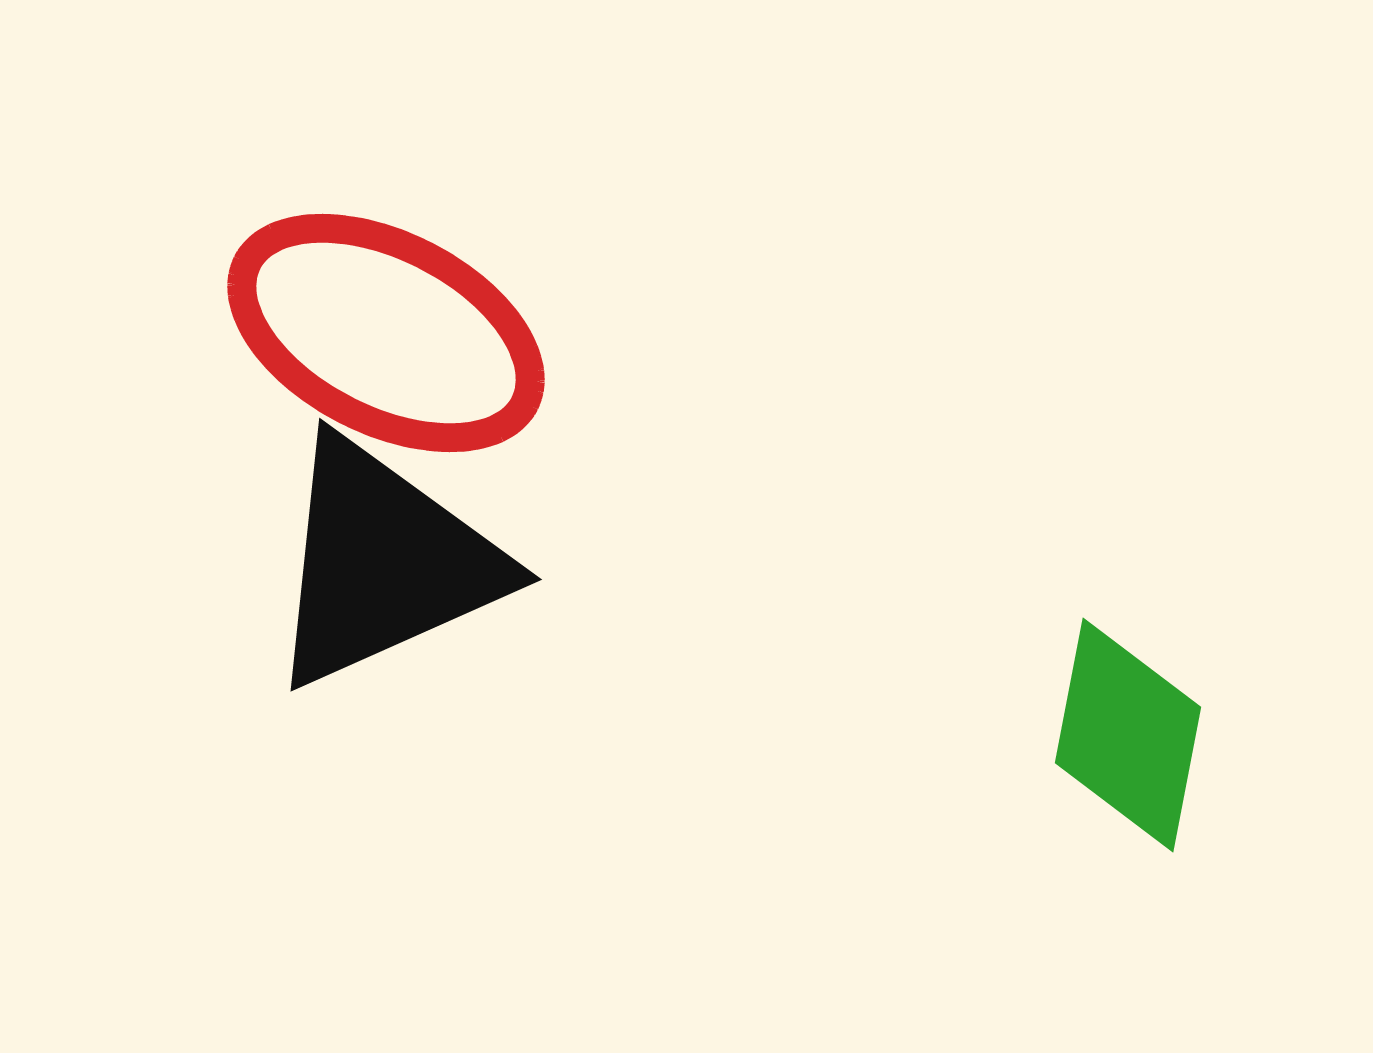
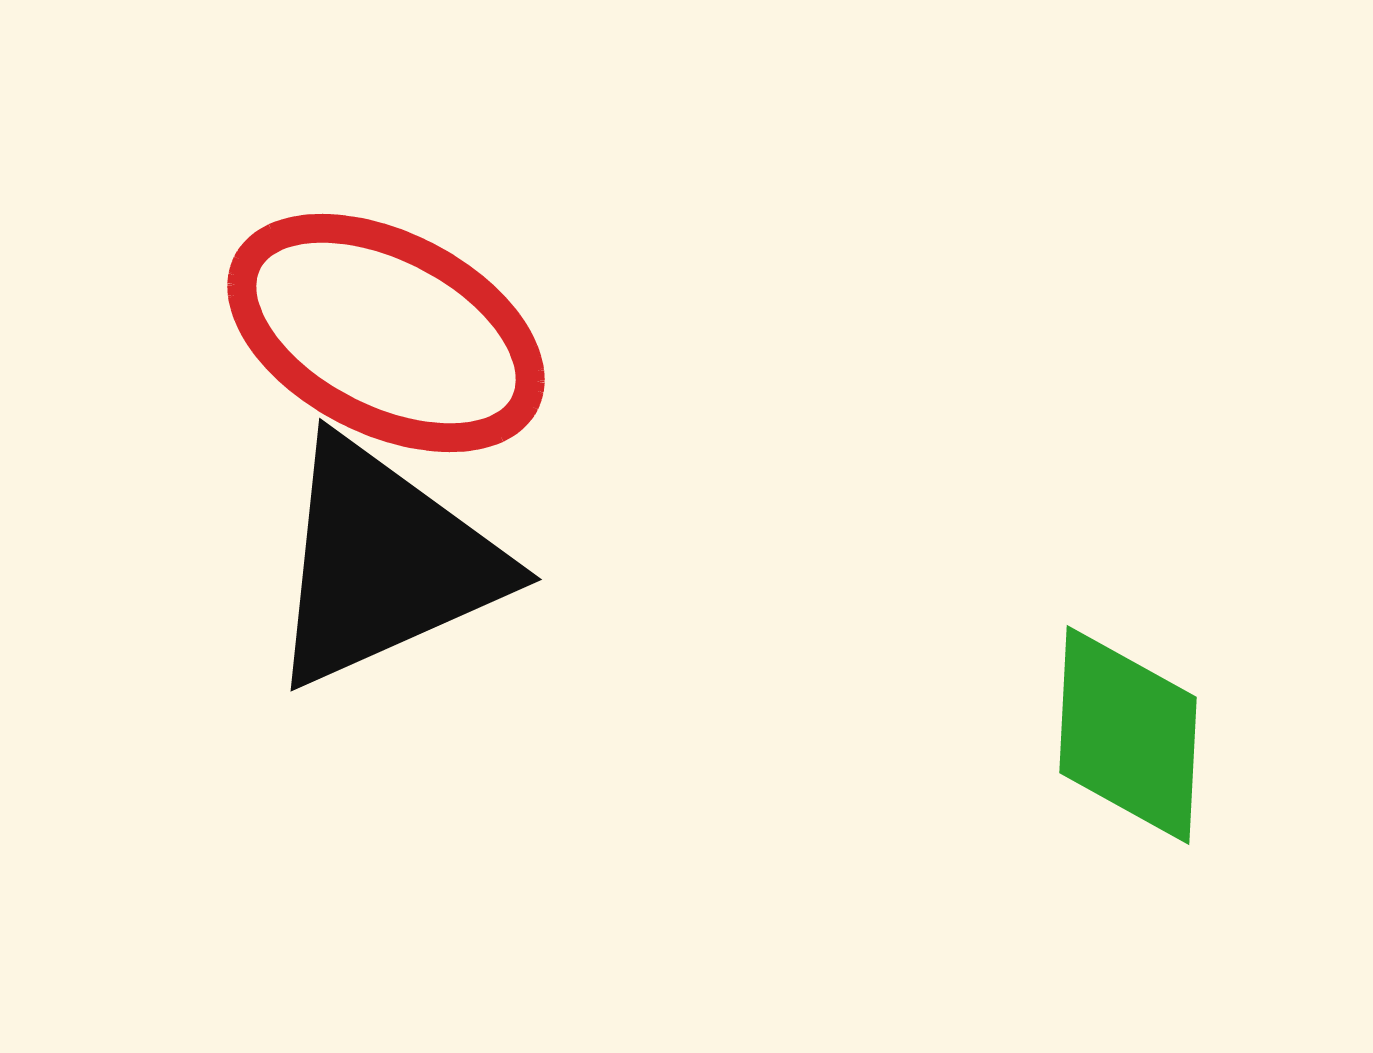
green diamond: rotated 8 degrees counterclockwise
